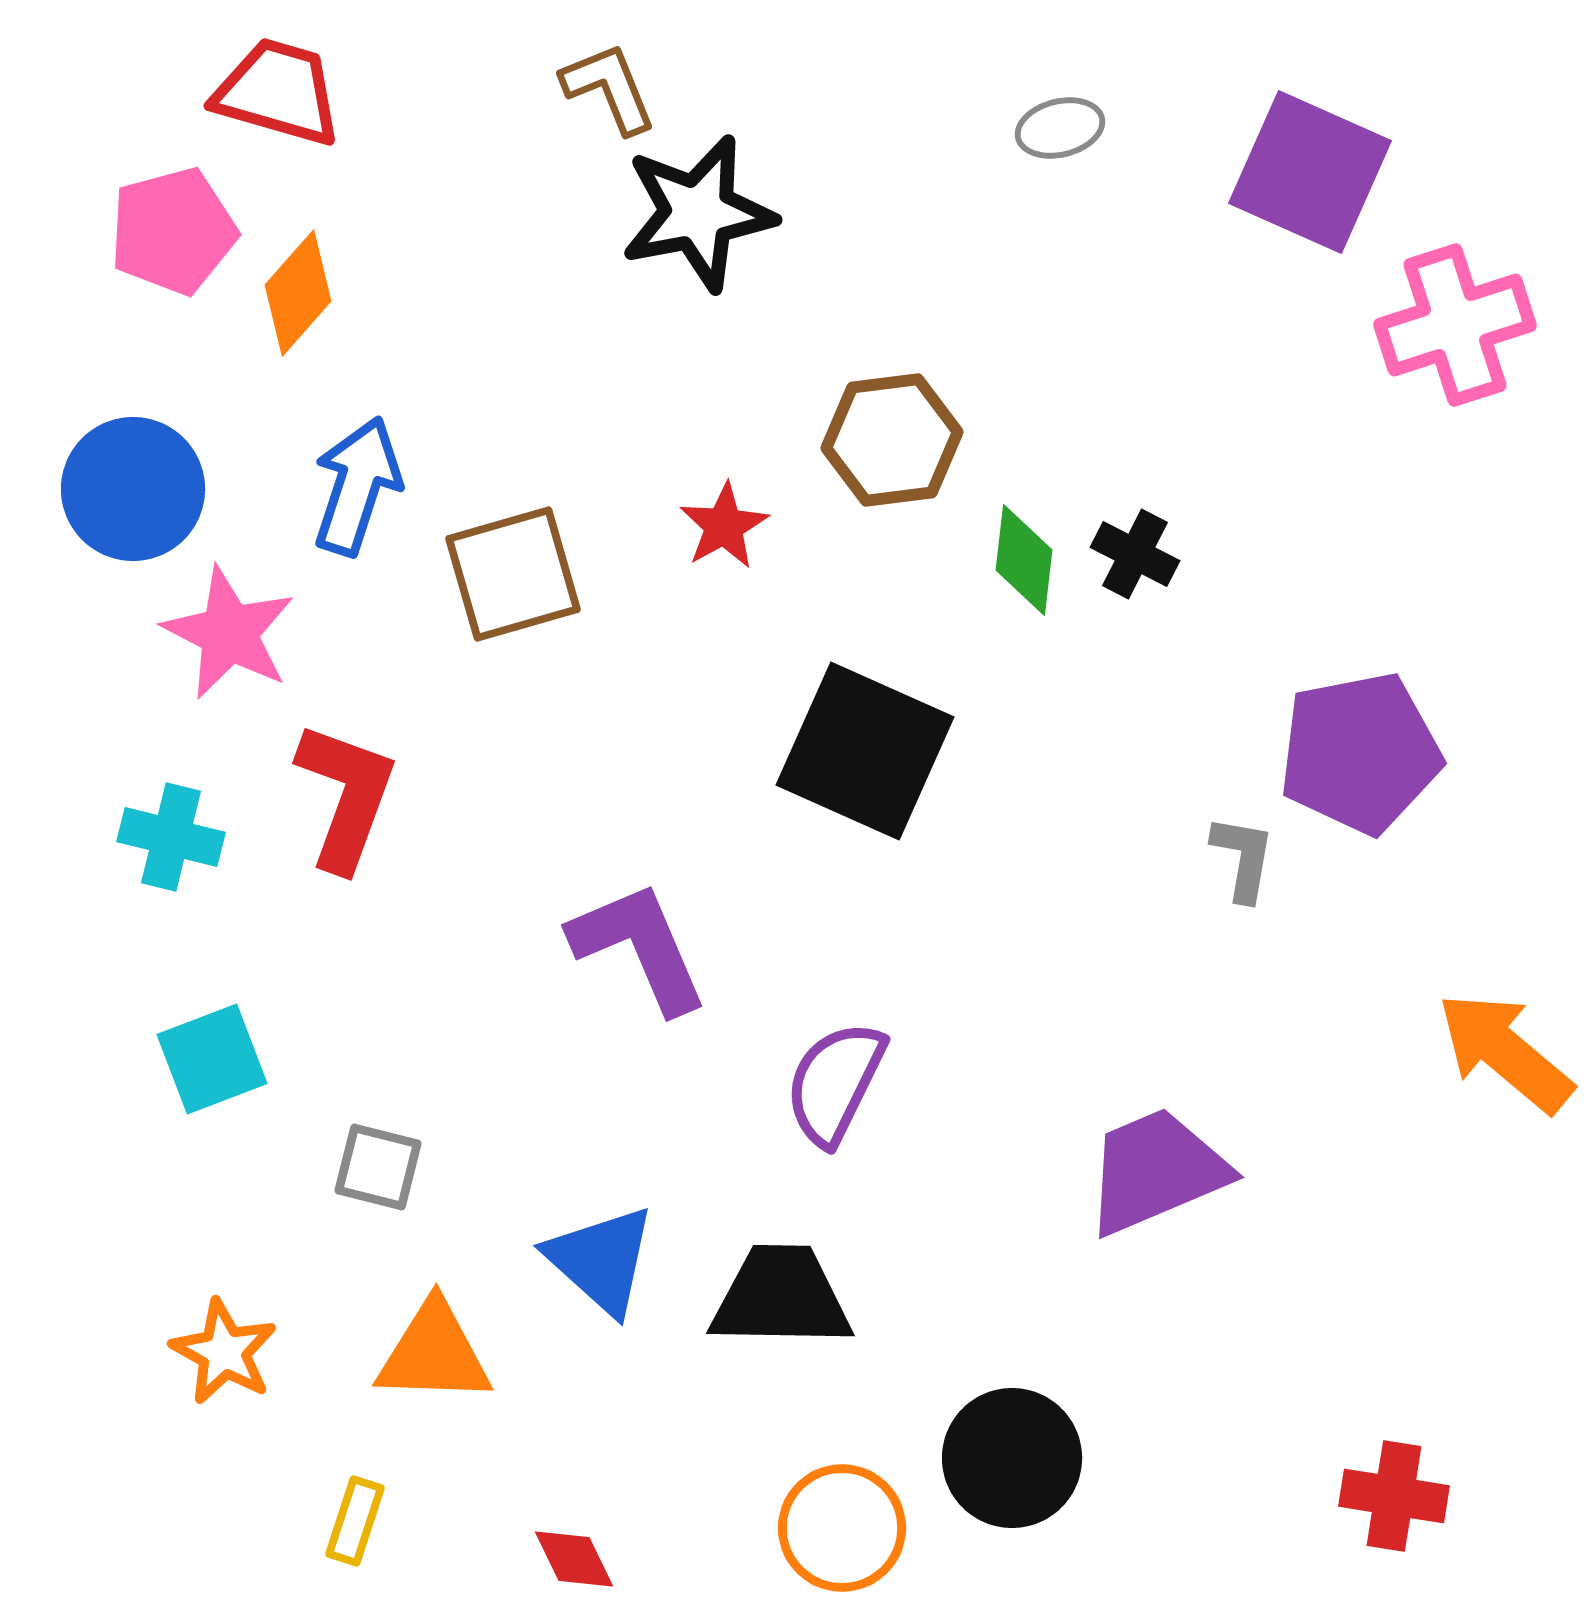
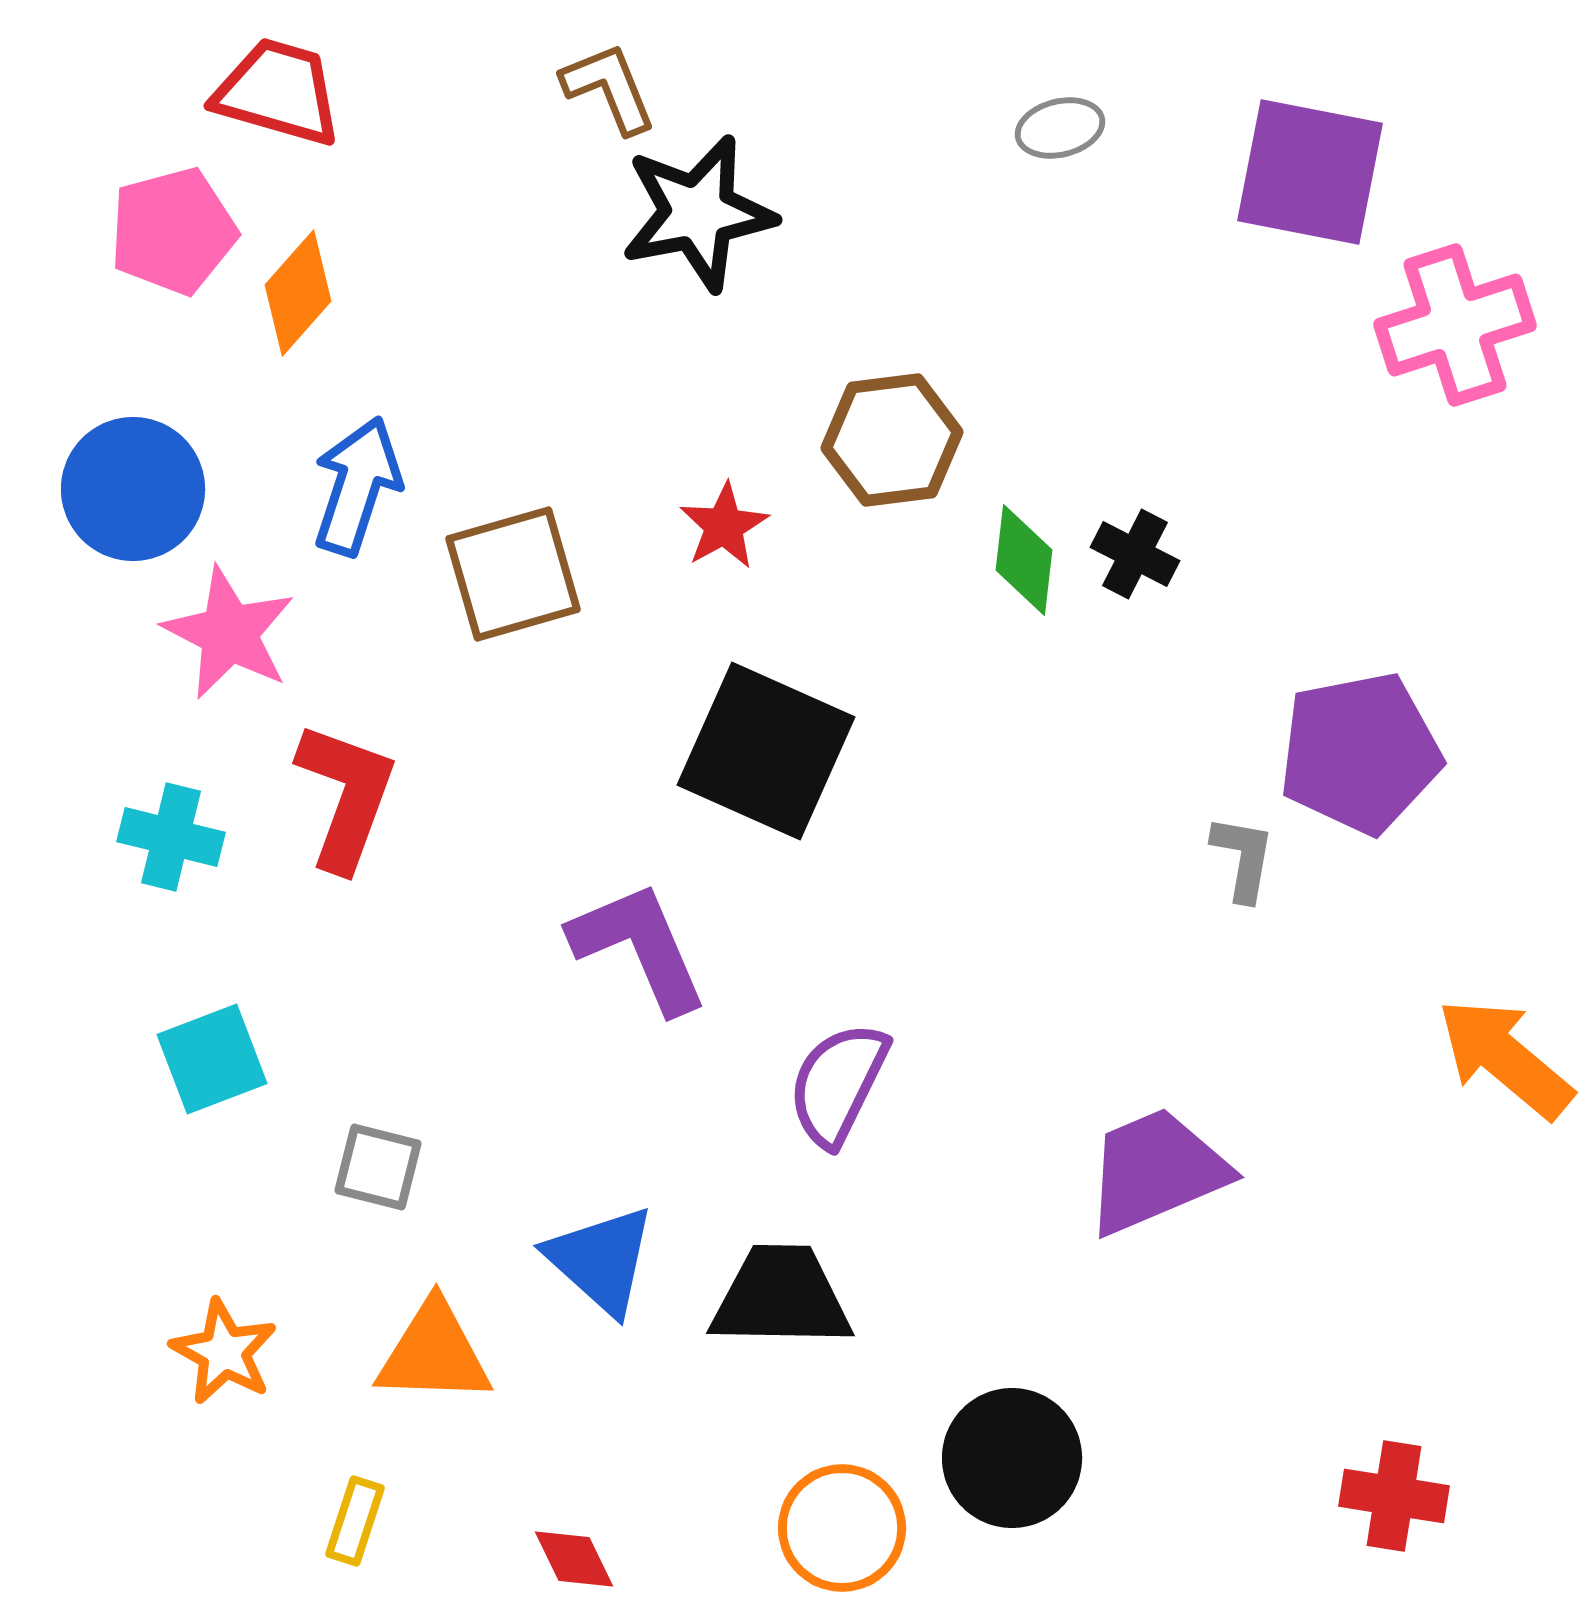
purple square: rotated 13 degrees counterclockwise
black square: moved 99 px left
orange arrow: moved 6 px down
purple semicircle: moved 3 px right, 1 px down
